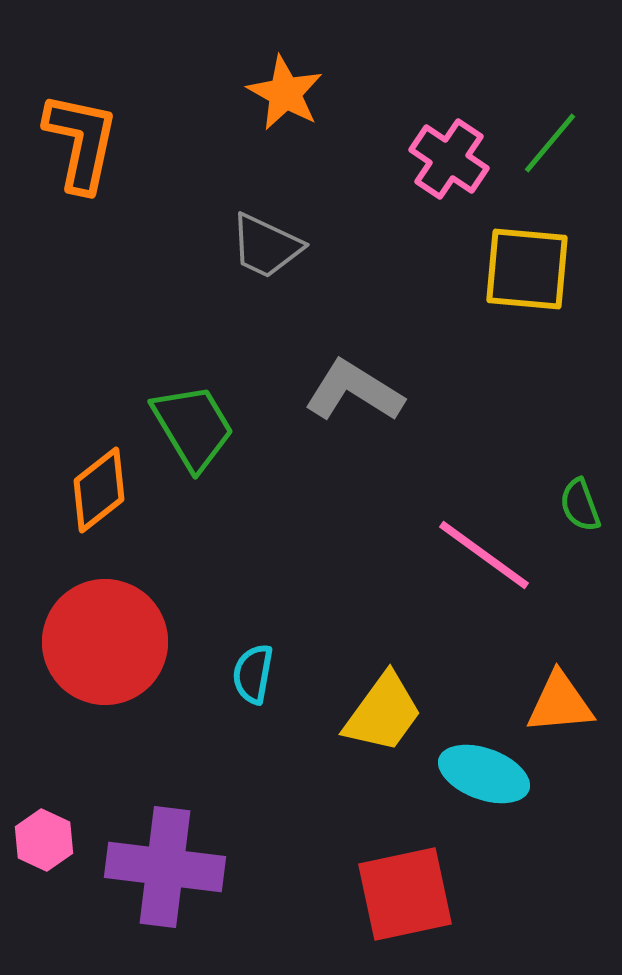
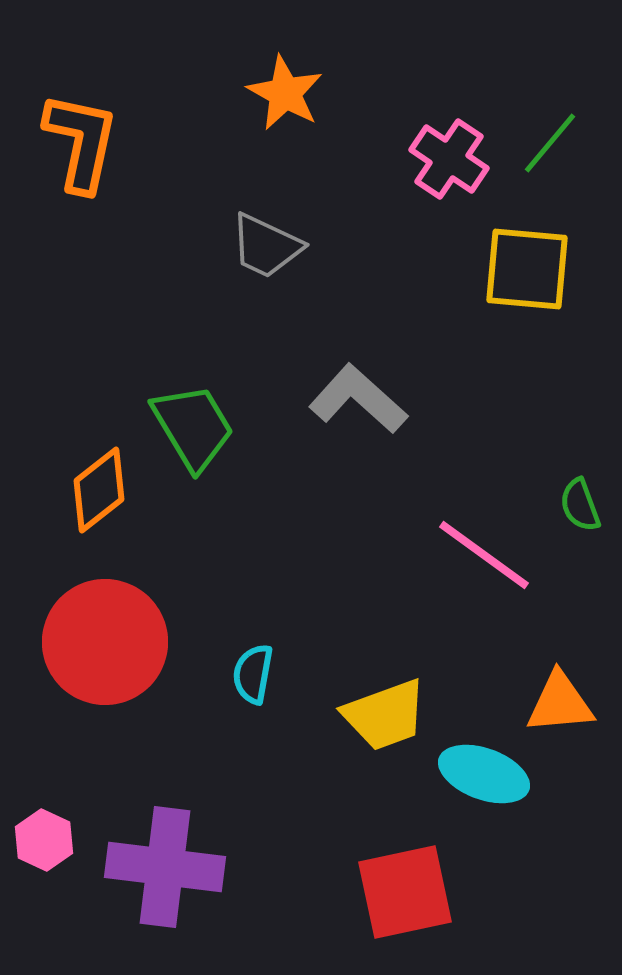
gray L-shape: moved 4 px right, 8 px down; rotated 10 degrees clockwise
yellow trapezoid: moved 2 px right, 2 px down; rotated 34 degrees clockwise
red square: moved 2 px up
